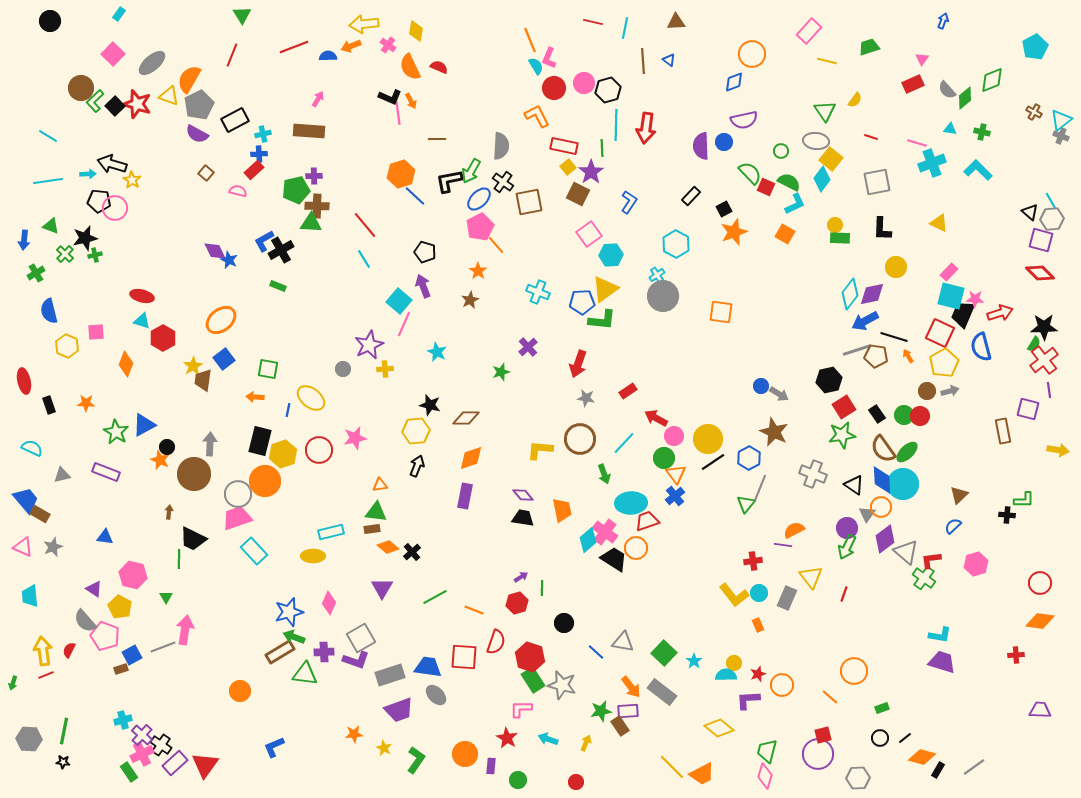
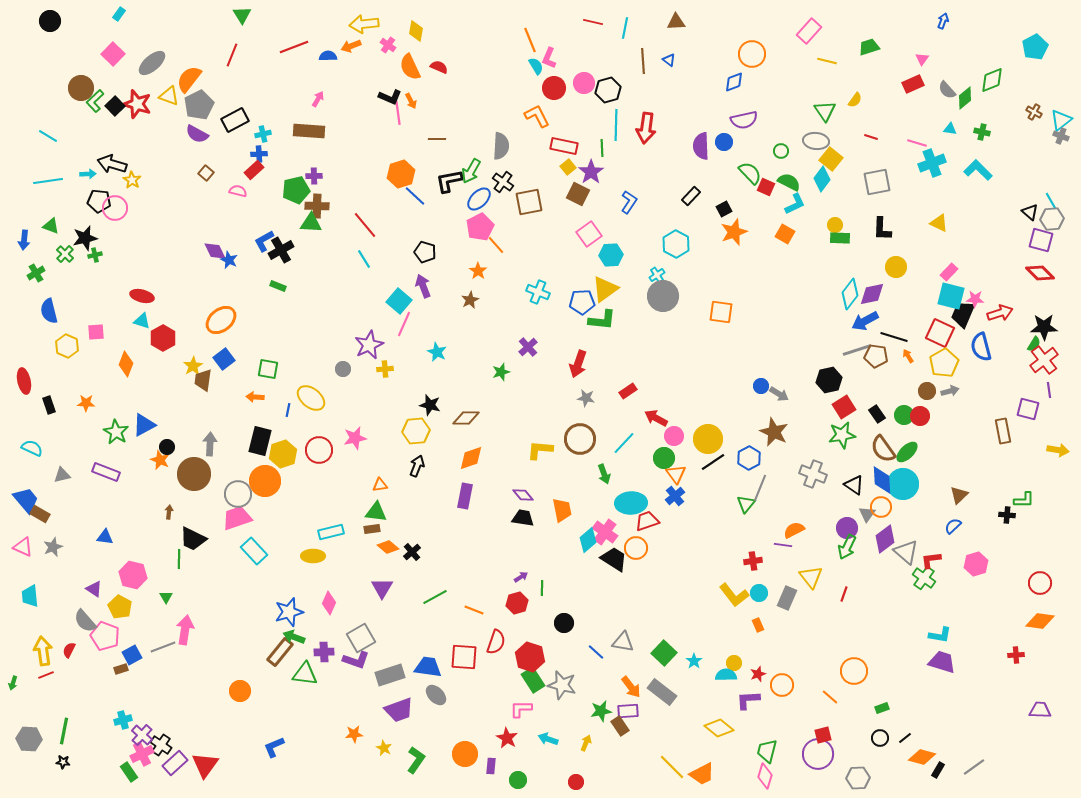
orange semicircle at (189, 79): rotated 8 degrees clockwise
brown rectangle at (280, 652): rotated 20 degrees counterclockwise
